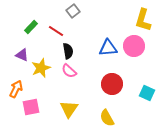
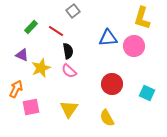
yellow L-shape: moved 1 px left, 2 px up
blue triangle: moved 10 px up
